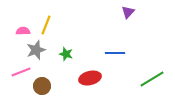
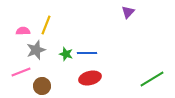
blue line: moved 28 px left
